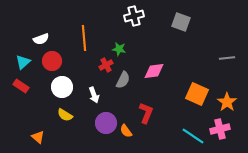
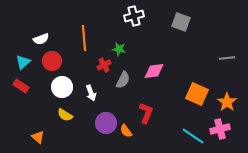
red cross: moved 2 px left
white arrow: moved 3 px left, 2 px up
